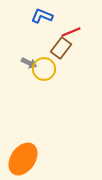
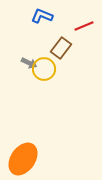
red line: moved 13 px right, 6 px up
